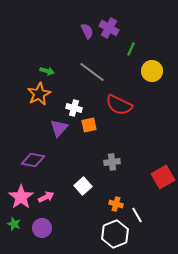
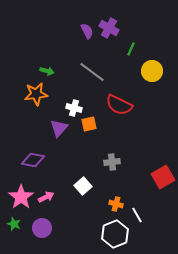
orange star: moved 3 px left; rotated 20 degrees clockwise
orange square: moved 1 px up
